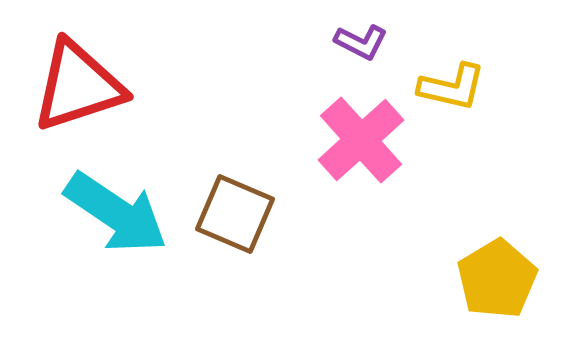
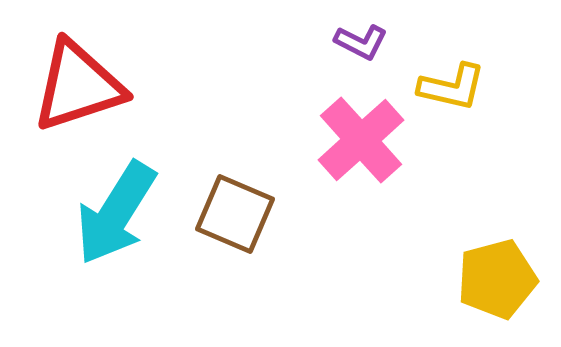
cyan arrow: rotated 88 degrees clockwise
yellow pentagon: rotated 16 degrees clockwise
